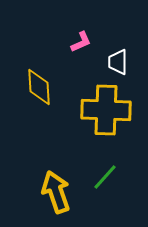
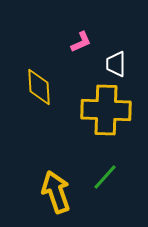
white trapezoid: moved 2 px left, 2 px down
